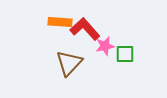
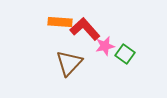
green square: rotated 36 degrees clockwise
